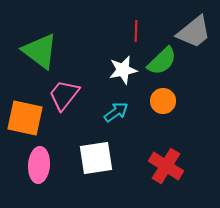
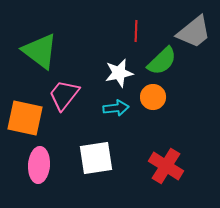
white star: moved 4 px left, 3 px down
orange circle: moved 10 px left, 4 px up
cyan arrow: moved 4 px up; rotated 30 degrees clockwise
